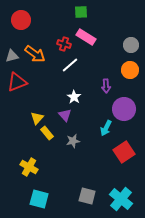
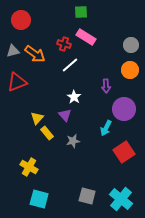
gray triangle: moved 1 px right, 5 px up
